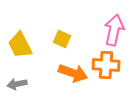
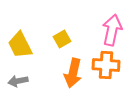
pink arrow: moved 2 px left
yellow square: rotated 36 degrees clockwise
orange arrow: rotated 84 degrees clockwise
gray arrow: moved 1 px right, 3 px up
